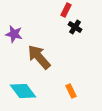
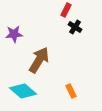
purple star: rotated 18 degrees counterclockwise
brown arrow: moved 3 px down; rotated 72 degrees clockwise
cyan diamond: rotated 12 degrees counterclockwise
